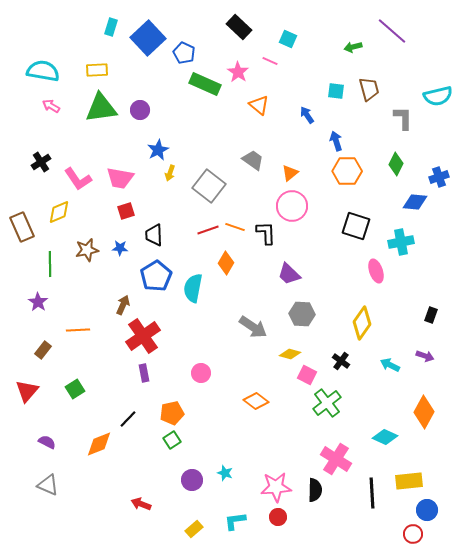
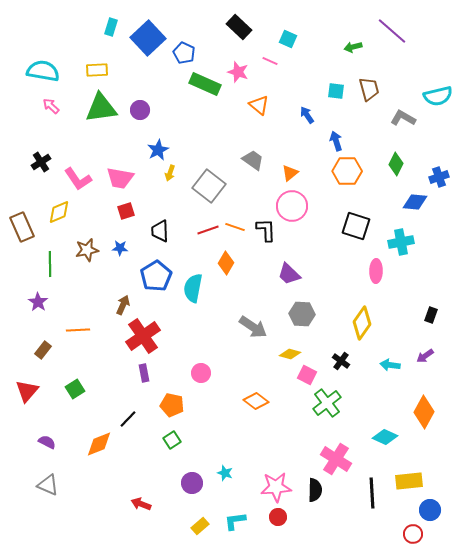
pink star at (238, 72): rotated 15 degrees counterclockwise
pink arrow at (51, 106): rotated 12 degrees clockwise
gray L-shape at (403, 118): rotated 60 degrees counterclockwise
black L-shape at (266, 233): moved 3 px up
black trapezoid at (154, 235): moved 6 px right, 4 px up
pink ellipse at (376, 271): rotated 20 degrees clockwise
purple arrow at (425, 356): rotated 126 degrees clockwise
cyan arrow at (390, 365): rotated 18 degrees counterclockwise
orange pentagon at (172, 413): moved 8 px up; rotated 25 degrees clockwise
purple circle at (192, 480): moved 3 px down
blue circle at (427, 510): moved 3 px right
yellow rectangle at (194, 529): moved 6 px right, 3 px up
